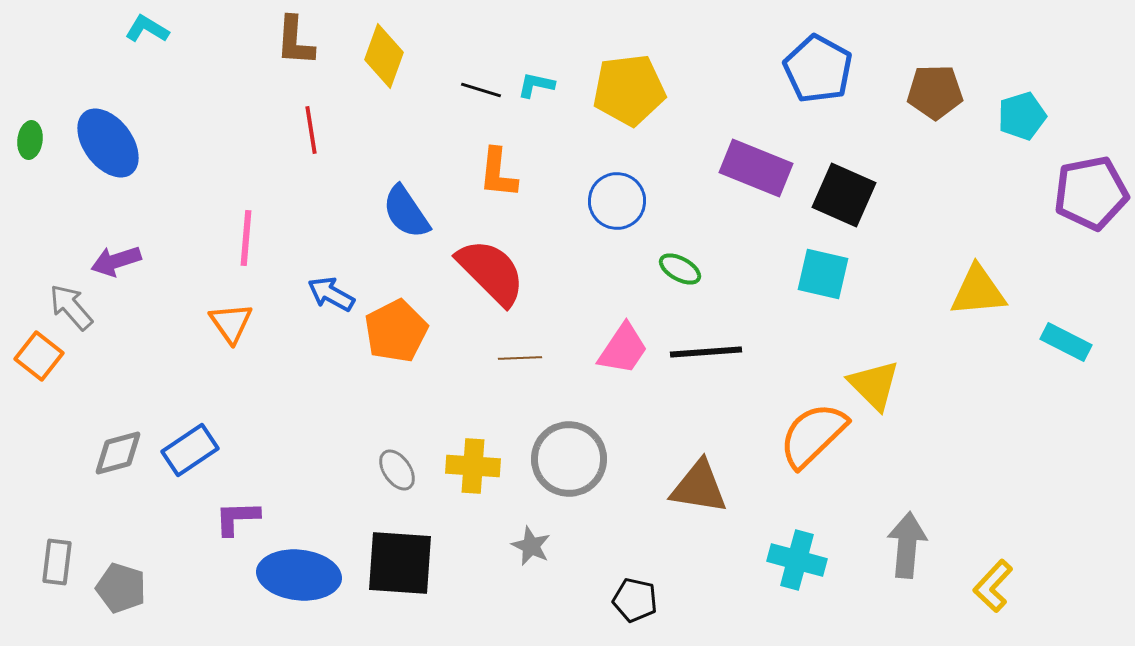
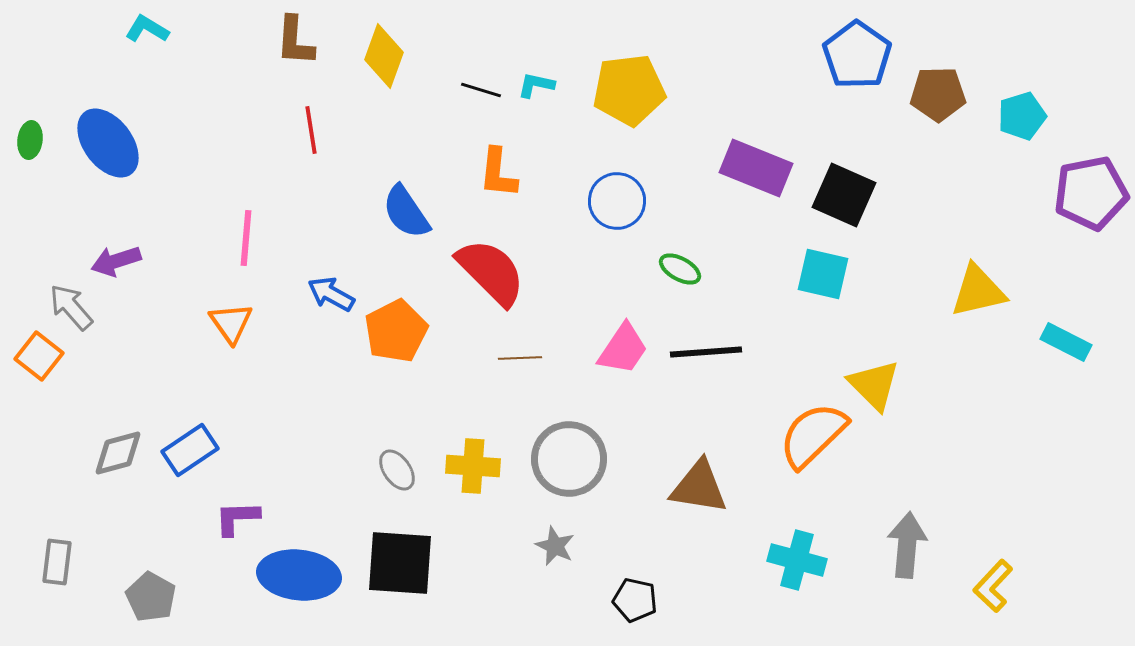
blue pentagon at (818, 69): moved 39 px right, 14 px up; rotated 6 degrees clockwise
brown pentagon at (935, 92): moved 3 px right, 2 px down
yellow triangle at (978, 291): rotated 8 degrees counterclockwise
gray star at (531, 546): moved 24 px right
gray pentagon at (121, 588): moved 30 px right, 9 px down; rotated 12 degrees clockwise
